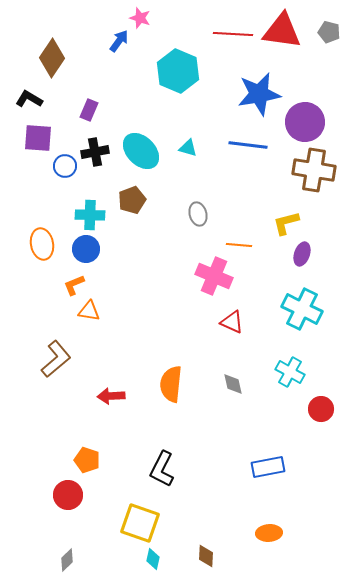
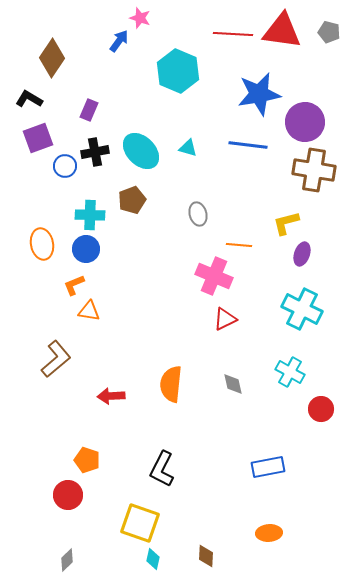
purple square at (38, 138): rotated 24 degrees counterclockwise
red triangle at (232, 322): moved 7 px left, 3 px up; rotated 50 degrees counterclockwise
